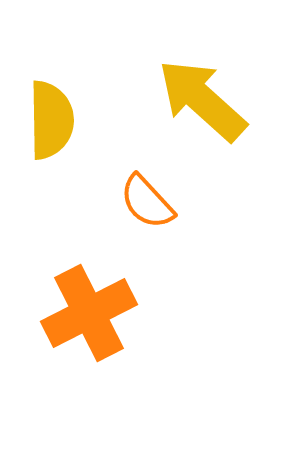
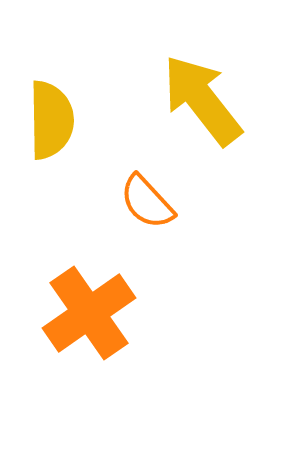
yellow arrow: rotated 10 degrees clockwise
orange cross: rotated 8 degrees counterclockwise
